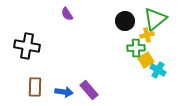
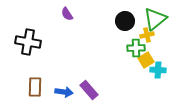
black cross: moved 1 px right, 4 px up
cyan cross: rotated 28 degrees counterclockwise
